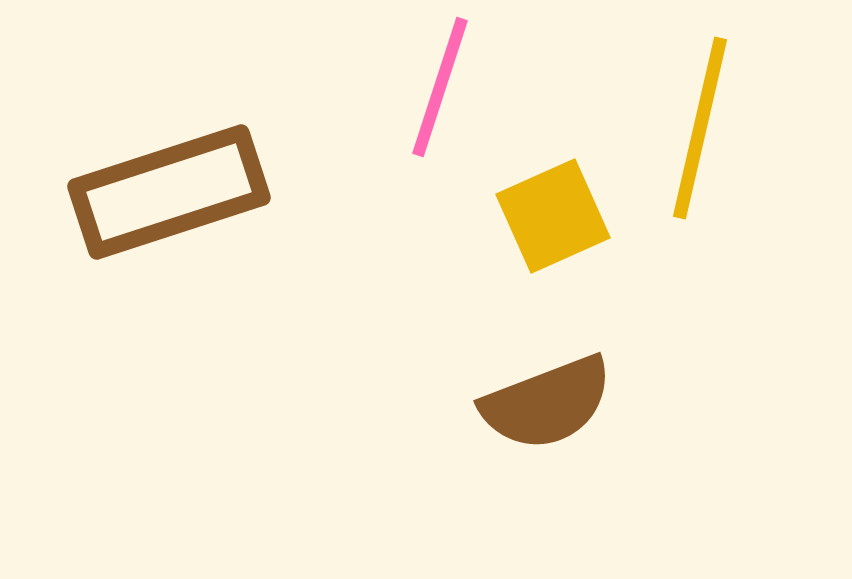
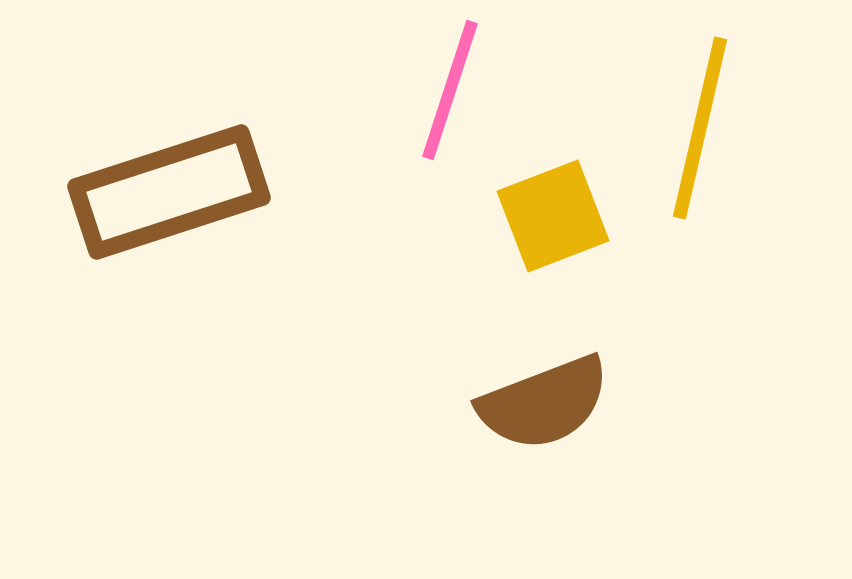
pink line: moved 10 px right, 3 px down
yellow square: rotated 3 degrees clockwise
brown semicircle: moved 3 px left
